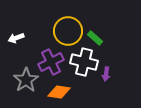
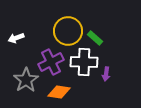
white cross: rotated 12 degrees counterclockwise
